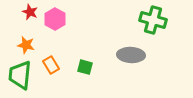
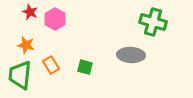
green cross: moved 2 px down
